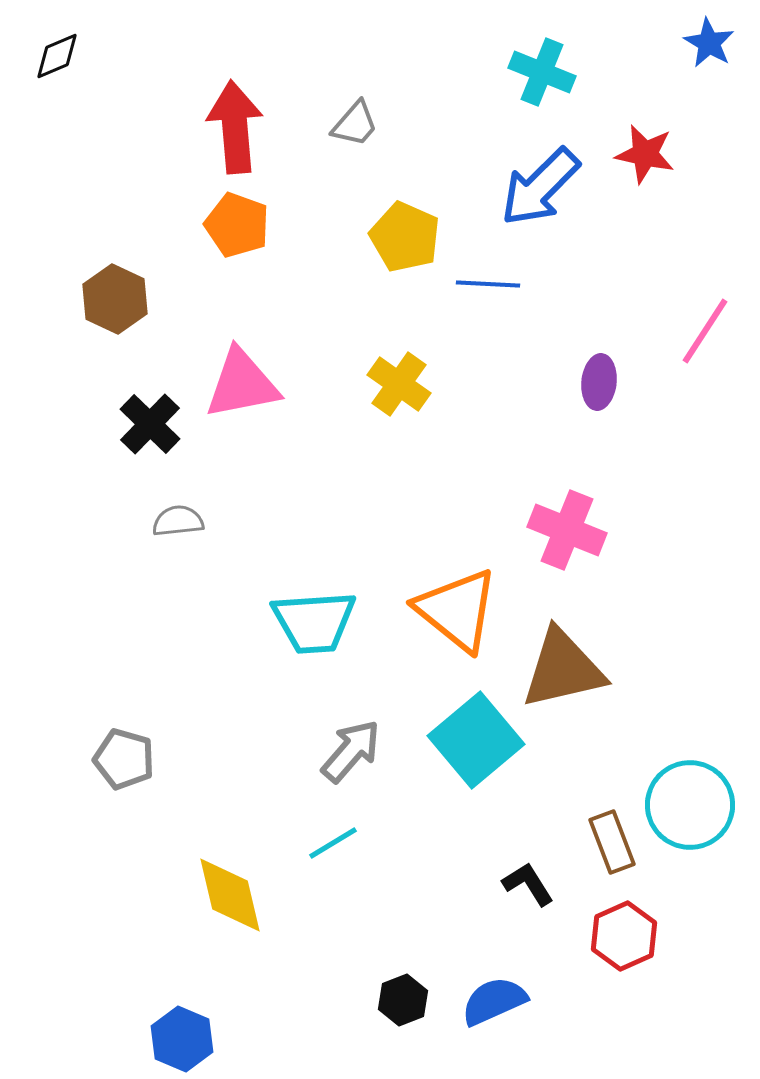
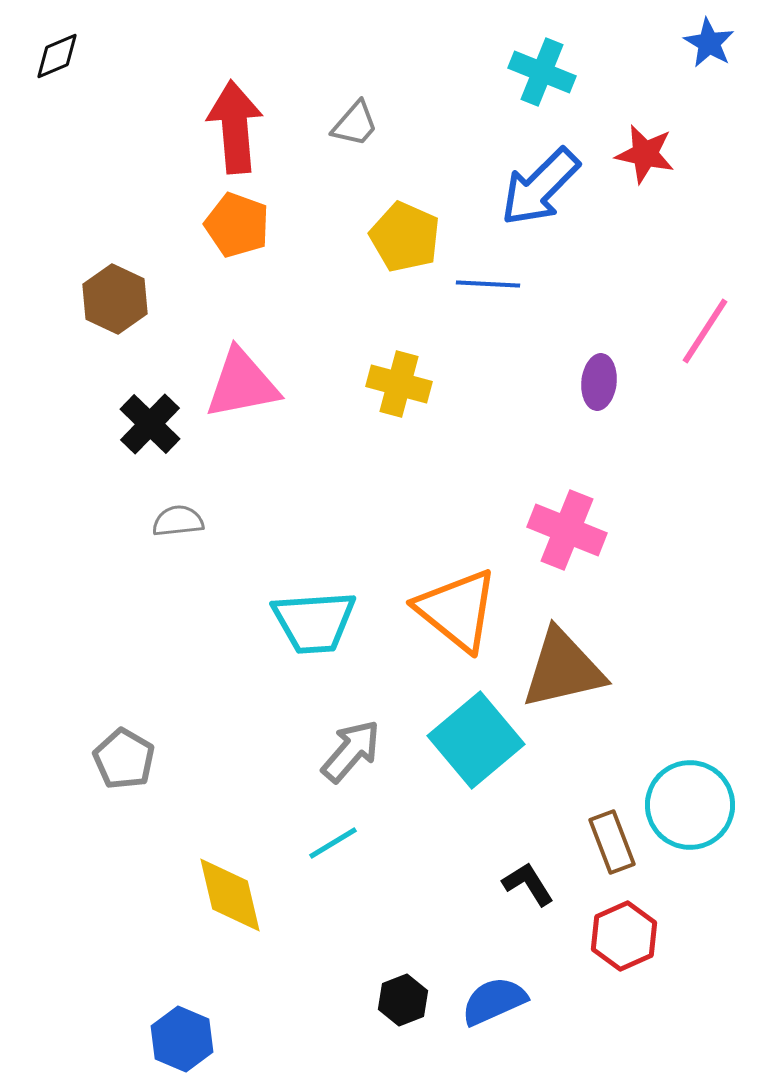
yellow cross: rotated 20 degrees counterclockwise
gray pentagon: rotated 14 degrees clockwise
